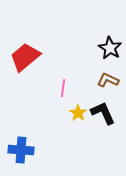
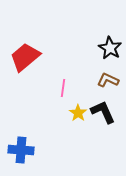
black L-shape: moved 1 px up
